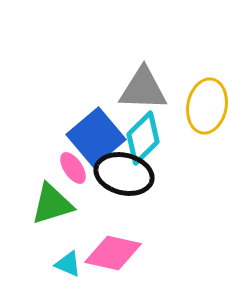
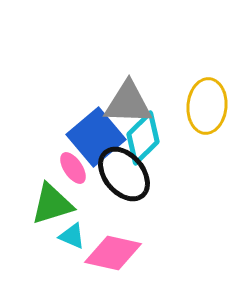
gray triangle: moved 15 px left, 14 px down
yellow ellipse: rotated 6 degrees counterclockwise
black ellipse: rotated 36 degrees clockwise
cyan triangle: moved 4 px right, 28 px up
